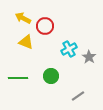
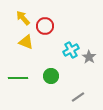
yellow arrow: rotated 21 degrees clockwise
cyan cross: moved 2 px right, 1 px down
gray line: moved 1 px down
